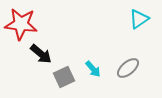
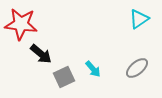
gray ellipse: moved 9 px right
